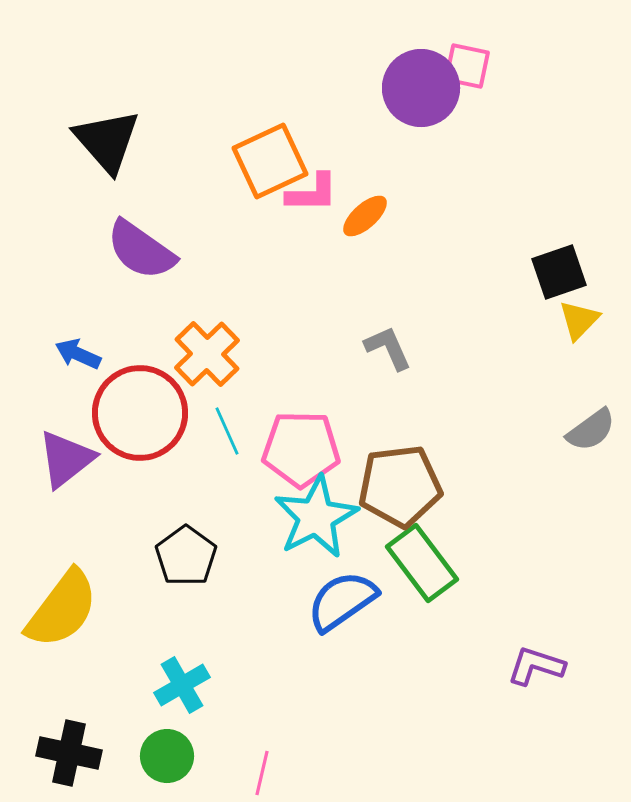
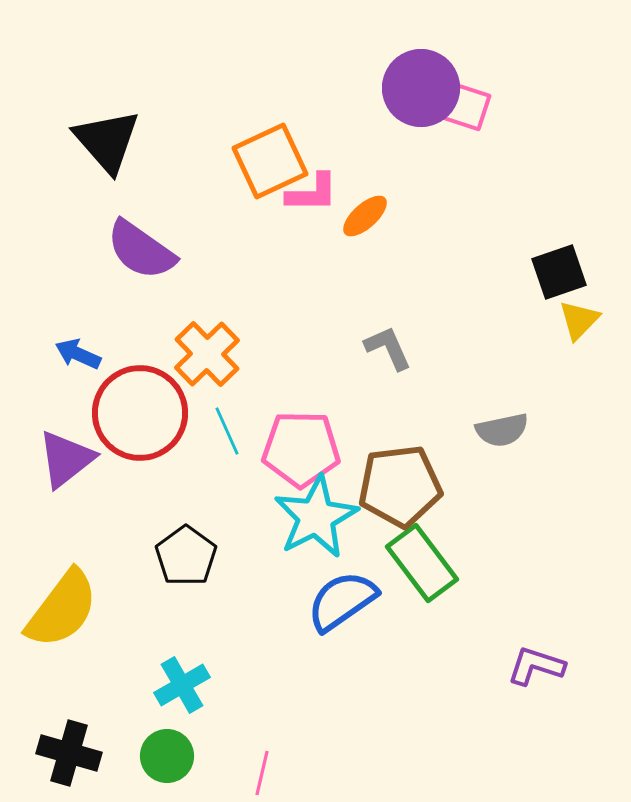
pink square: moved 41 px down; rotated 6 degrees clockwise
gray semicircle: moved 89 px left; rotated 24 degrees clockwise
black cross: rotated 4 degrees clockwise
